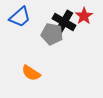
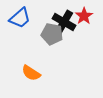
blue trapezoid: moved 1 px down
